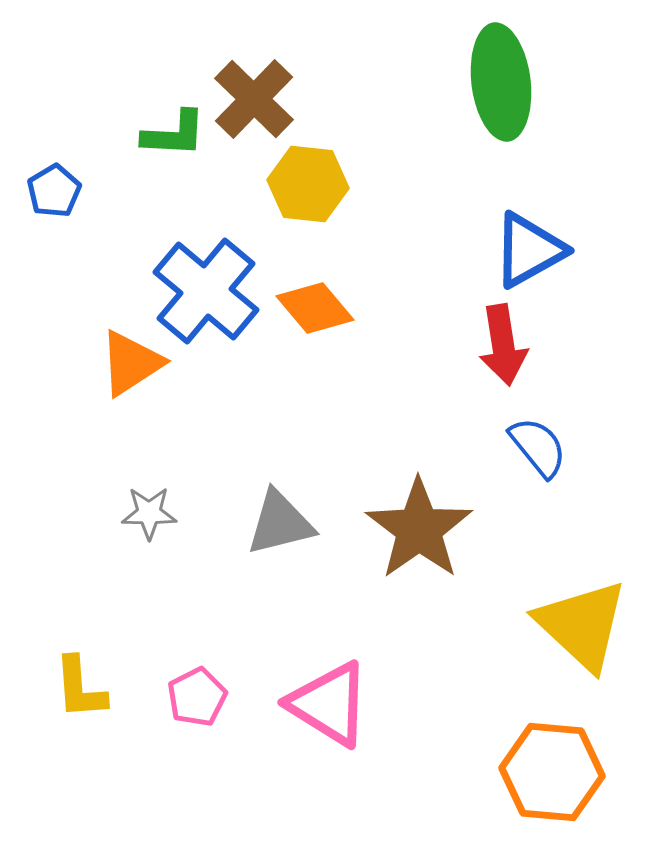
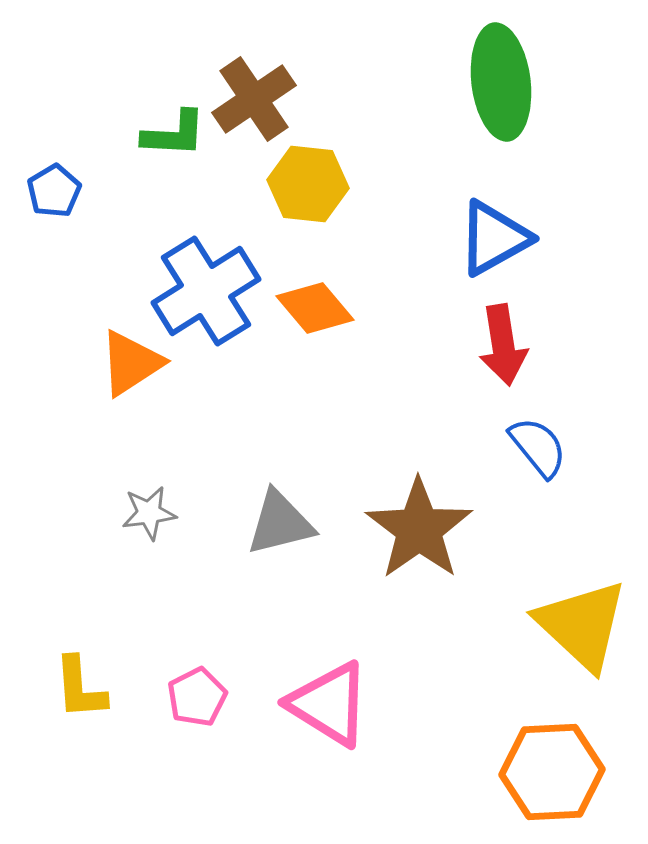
brown cross: rotated 12 degrees clockwise
blue triangle: moved 35 px left, 12 px up
blue cross: rotated 18 degrees clockwise
gray star: rotated 8 degrees counterclockwise
orange hexagon: rotated 8 degrees counterclockwise
